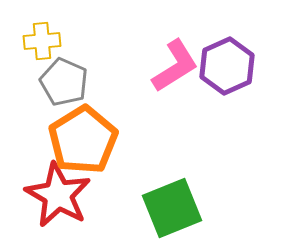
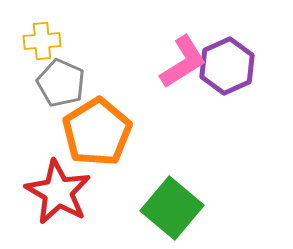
pink L-shape: moved 8 px right, 4 px up
gray pentagon: moved 3 px left, 1 px down
orange pentagon: moved 14 px right, 8 px up
red star: moved 3 px up
green square: rotated 28 degrees counterclockwise
